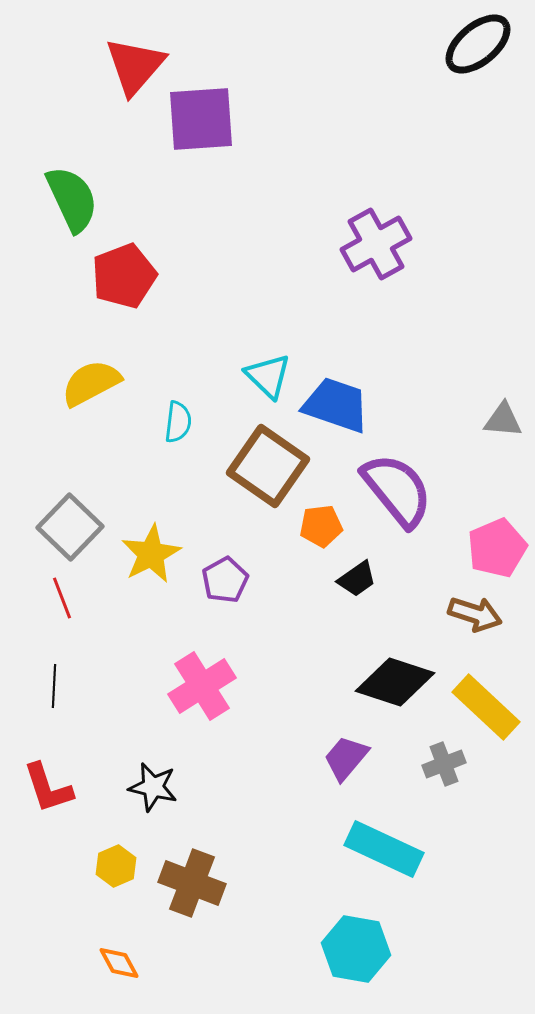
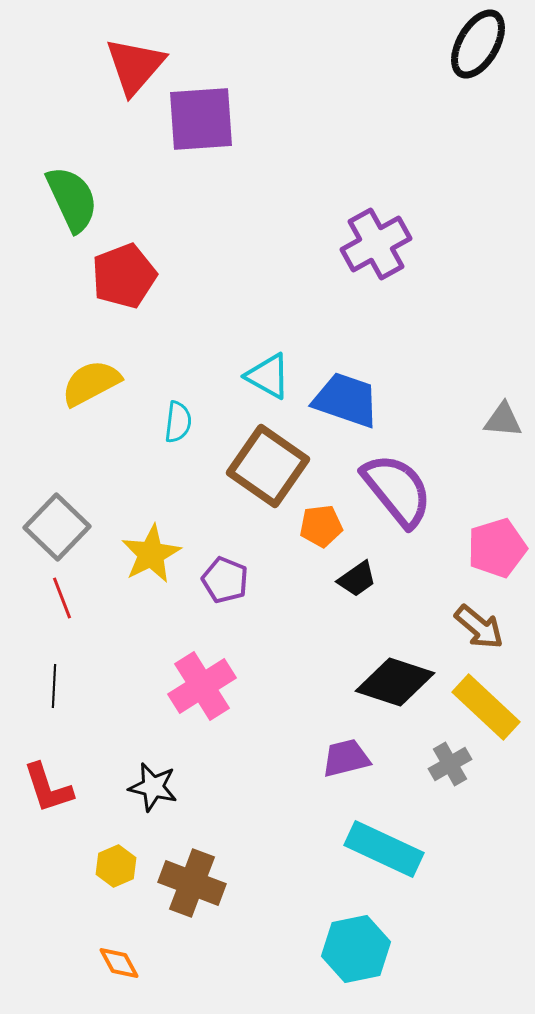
black ellipse: rotated 20 degrees counterclockwise
cyan triangle: rotated 15 degrees counterclockwise
blue trapezoid: moved 10 px right, 5 px up
gray square: moved 13 px left
pink pentagon: rotated 6 degrees clockwise
purple pentagon: rotated 21 degrees counterclockwise
brown arrow: moved 4 px right, 13 px down; rotated 22 degrees clockwise
purple trapezoid: rotated 36 degrees clockwise
gray cross: moved 6 px right; rotated 9 degrees counterclockwise
cyan hexagon: rotated 22 degrees counterclockwise
